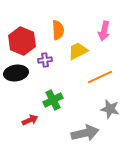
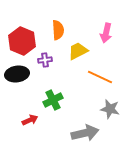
pink arrow: moved 2 px right, 2 px down
black ellipse: moved 1 px right, 1 px down
orange line: rotated 50 degrees clockwise
